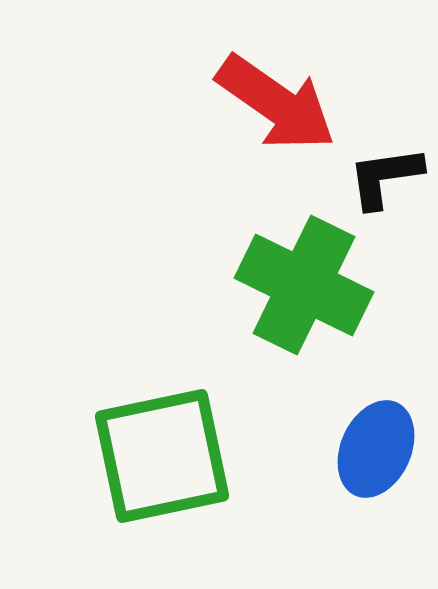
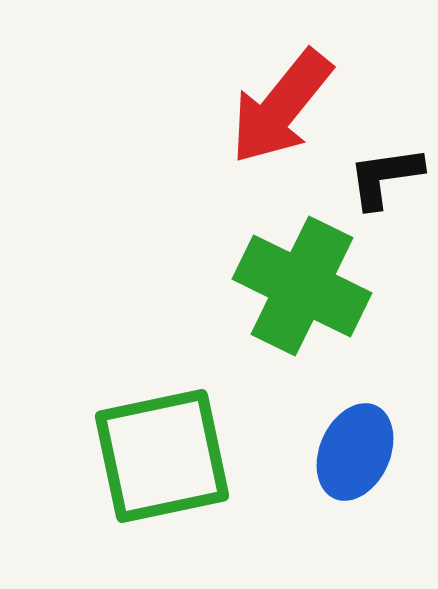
red arrow: moved 5 px right, 4 px down; rotated 94 degrees clockwise
green cross: moved 2 px left, 1 px down
blue ellipse: moved 21 px left, 3 px down
